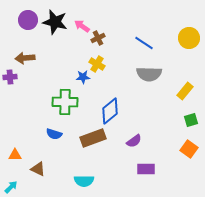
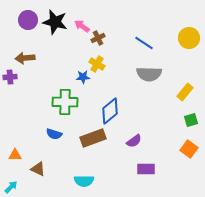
yellow rectangle: moved 1 px down
